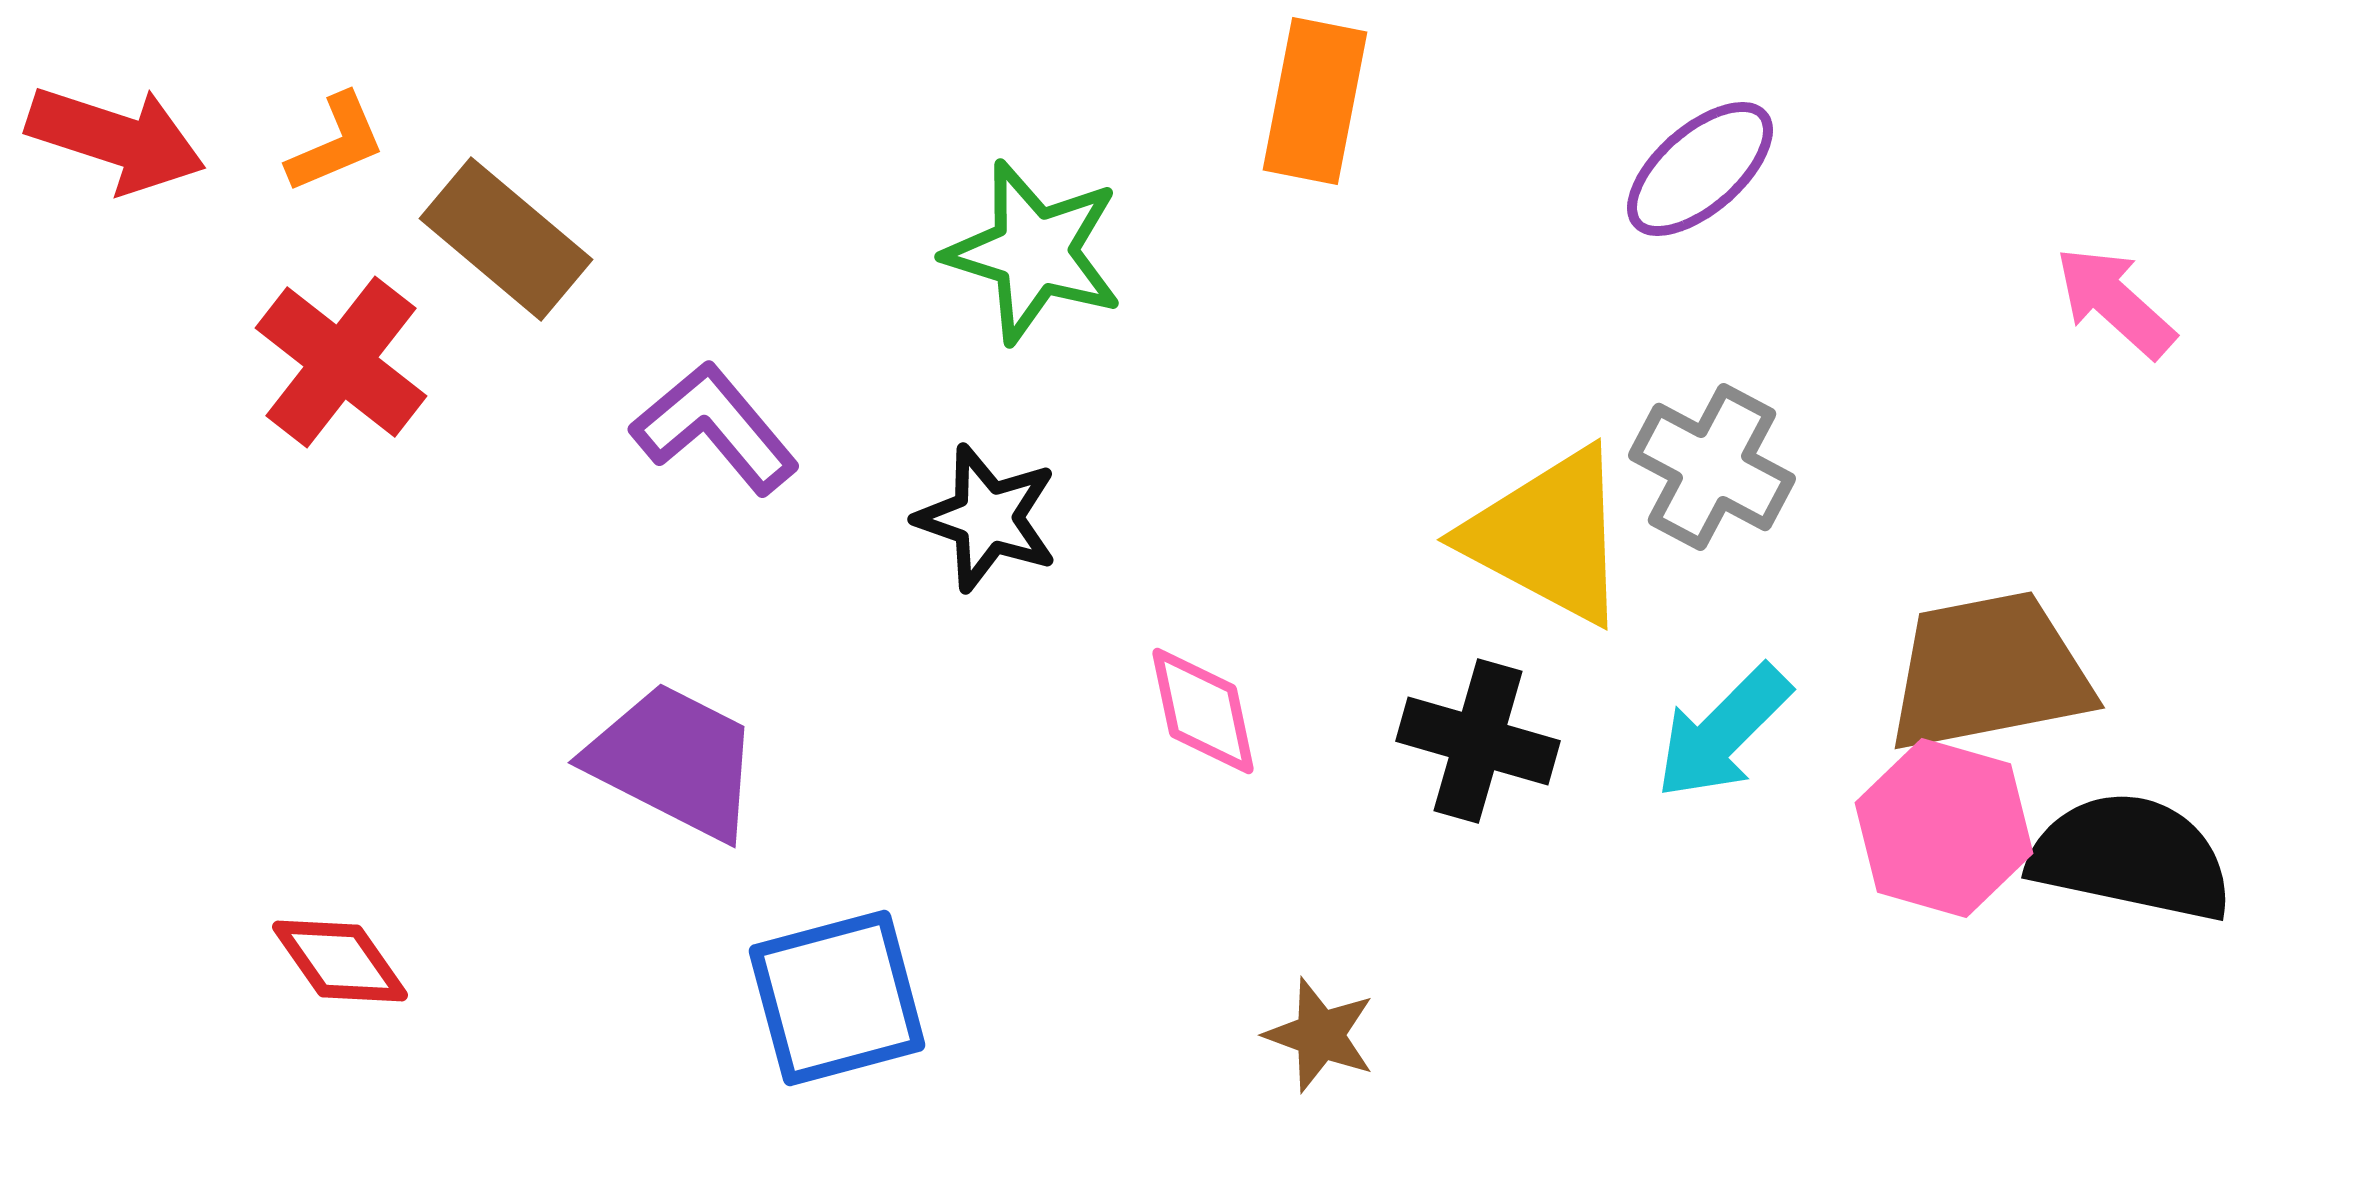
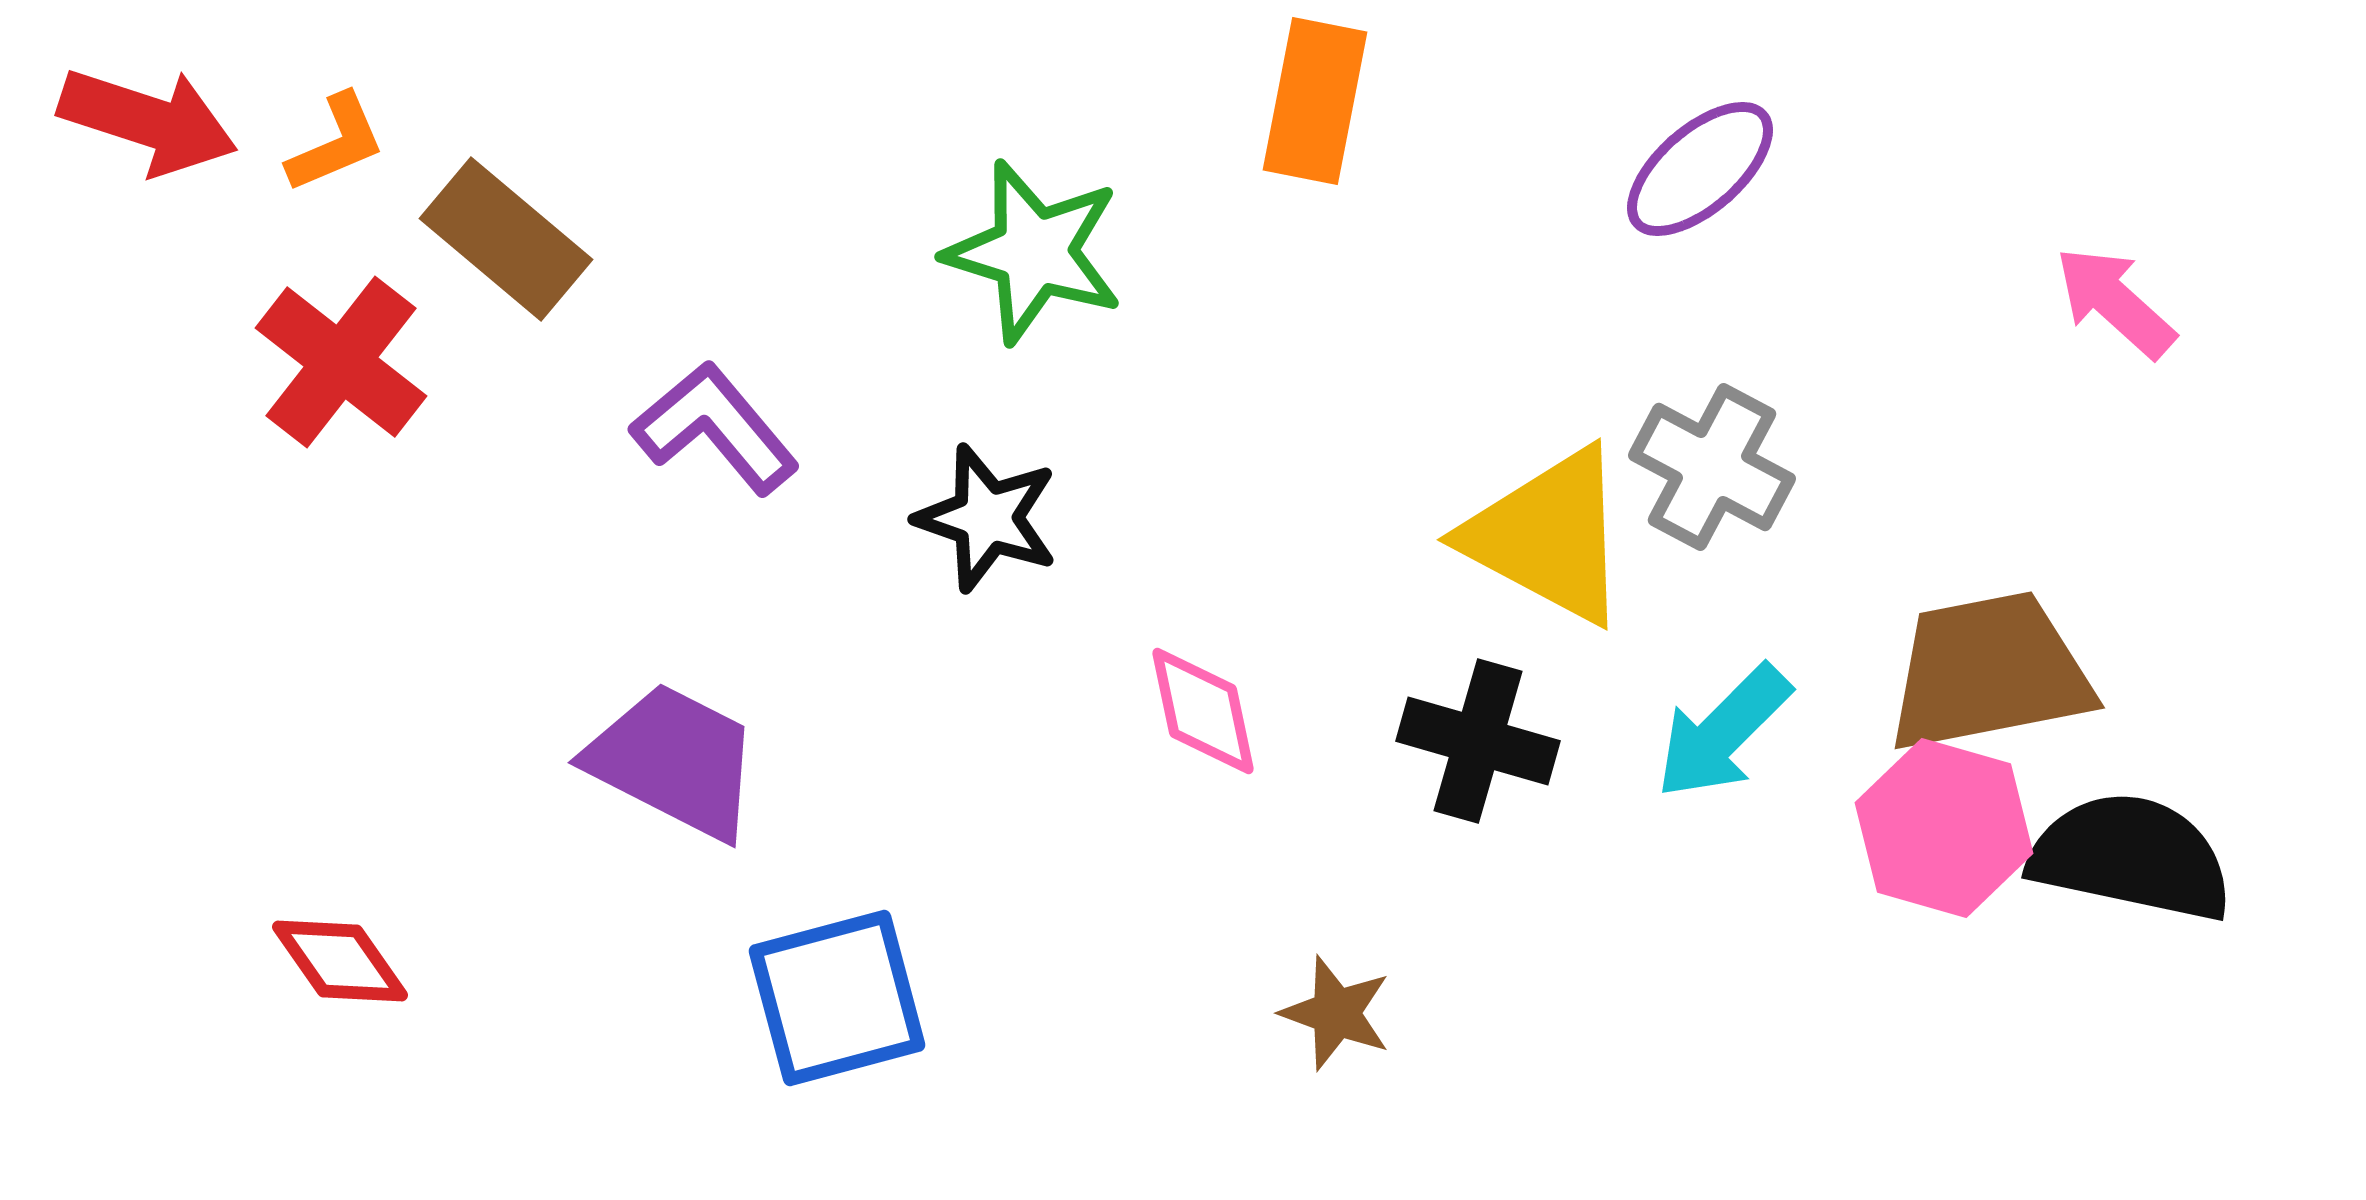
red arrow: moved 32 px right, 18 px up
brown star: moved 16 px right, 22 px up
